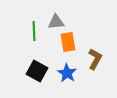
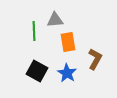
gray triangle: moved 1 px left, 2 px up
